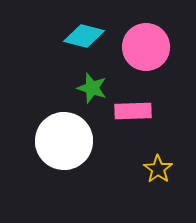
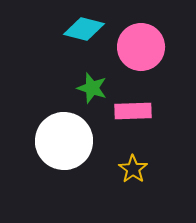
cyan diamond: moved 7 px up
pink circle: moved 5 px left
yellow star: moved 25 px left
